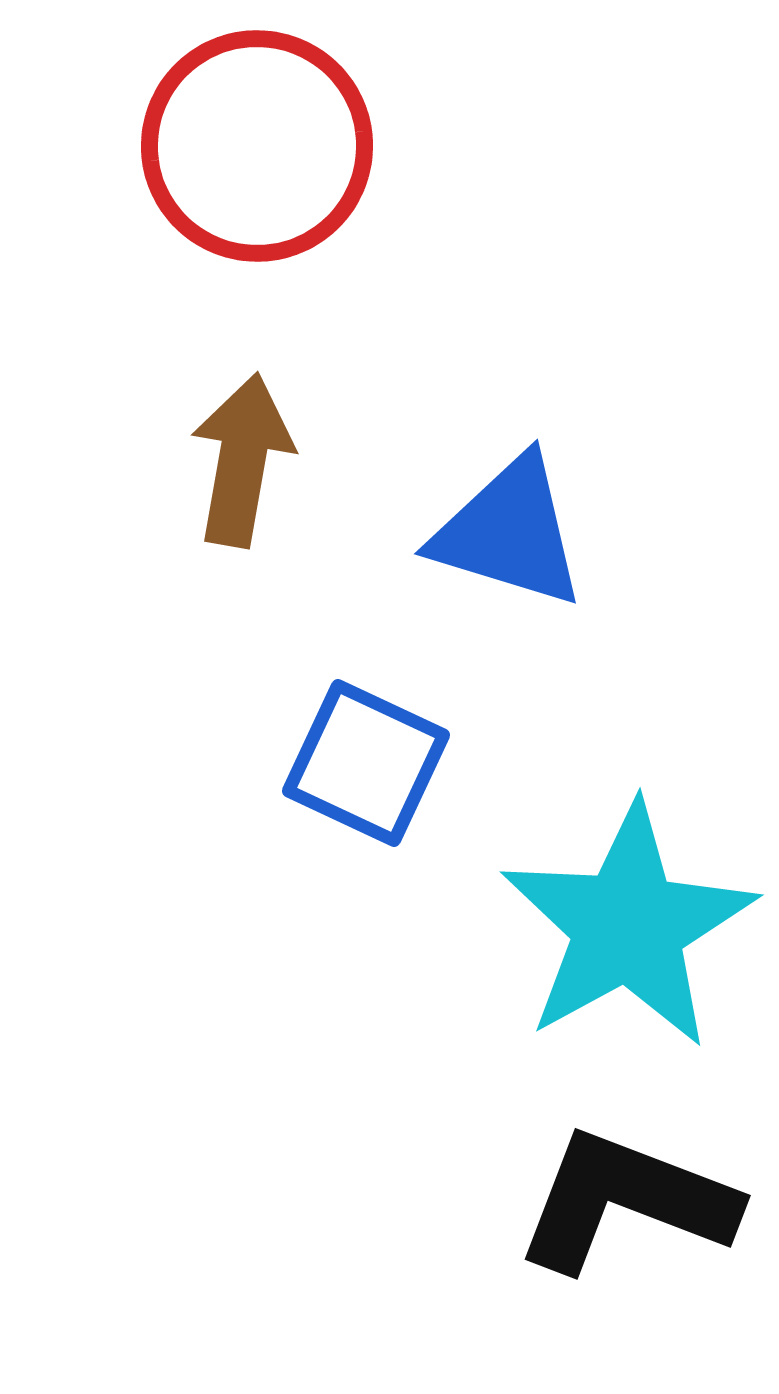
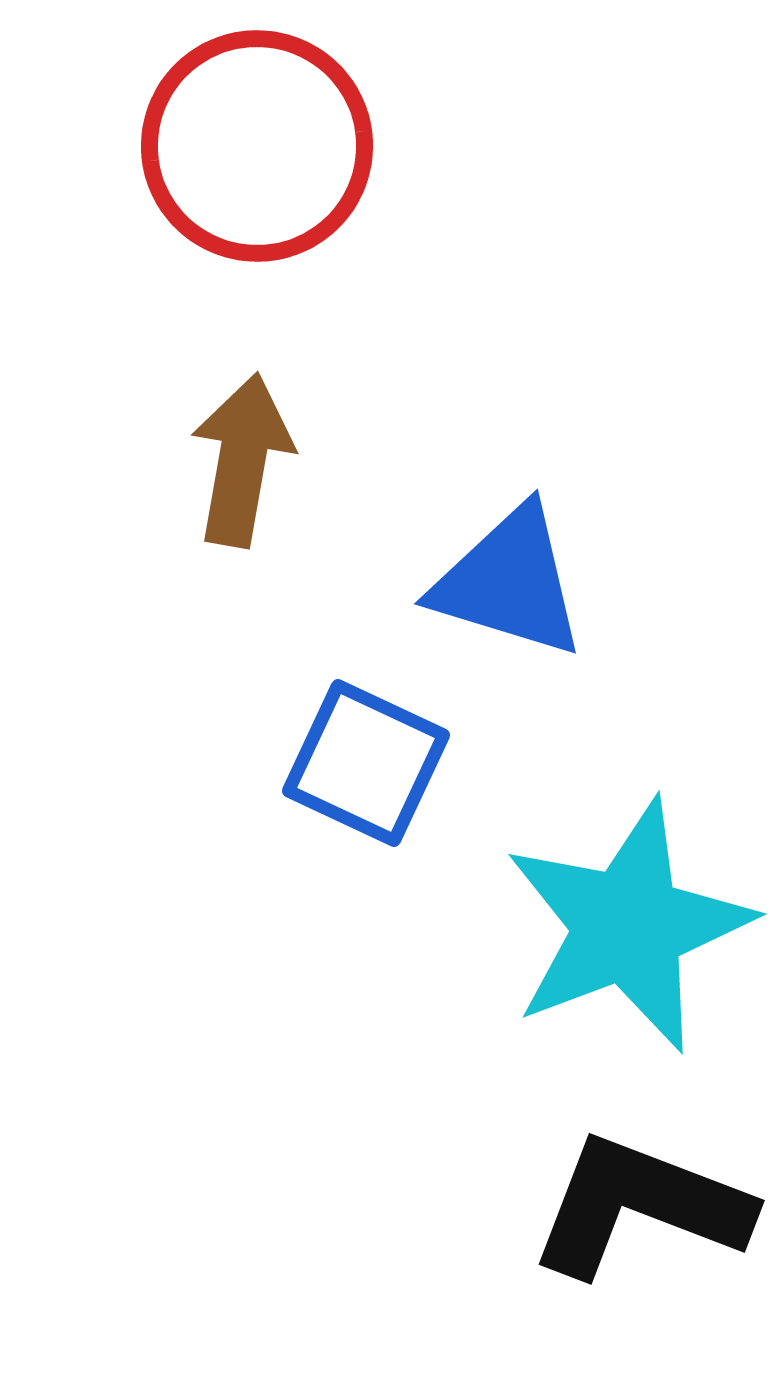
blue triangle: moved 50 px down
cyan star: rotated 8 degrees clockwise
black L-shape: moved 14 px right, 5 px down
